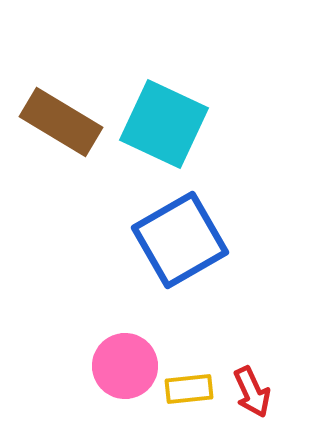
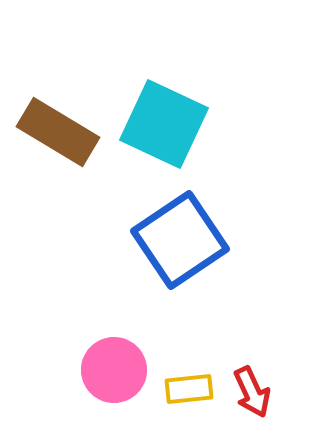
brown rectangle: moved 3 px left, 10 px down
blue square: rotated 4 degrees counterclockwise
pink circle: moved 11 px left, 4 px down
